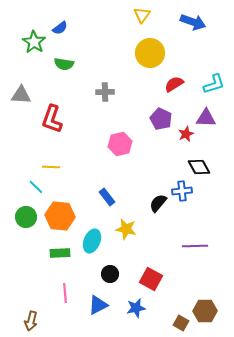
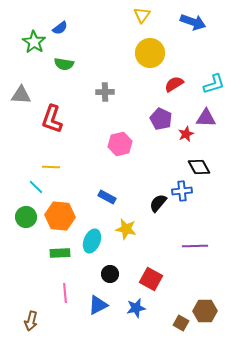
blue rectangle: rotated 24 degrees counterclockwise
